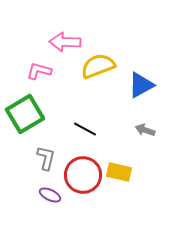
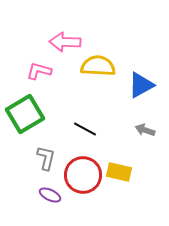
yellow semicircle: rotated 24 degrees clockwise
